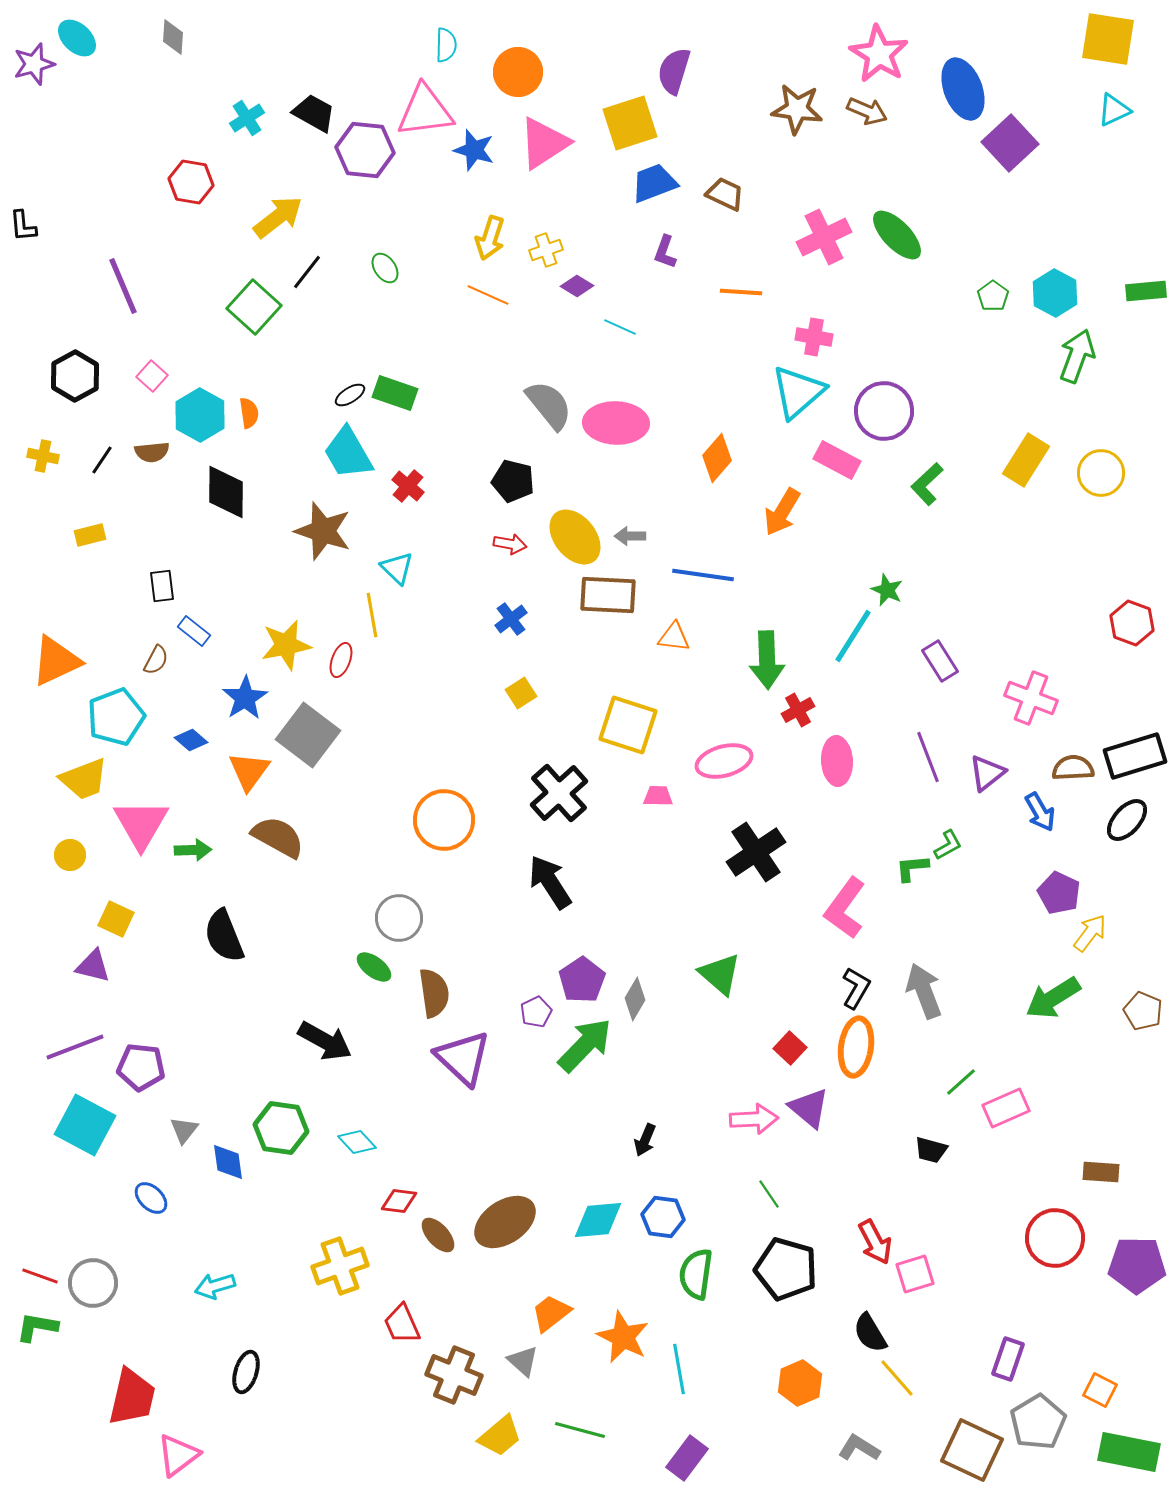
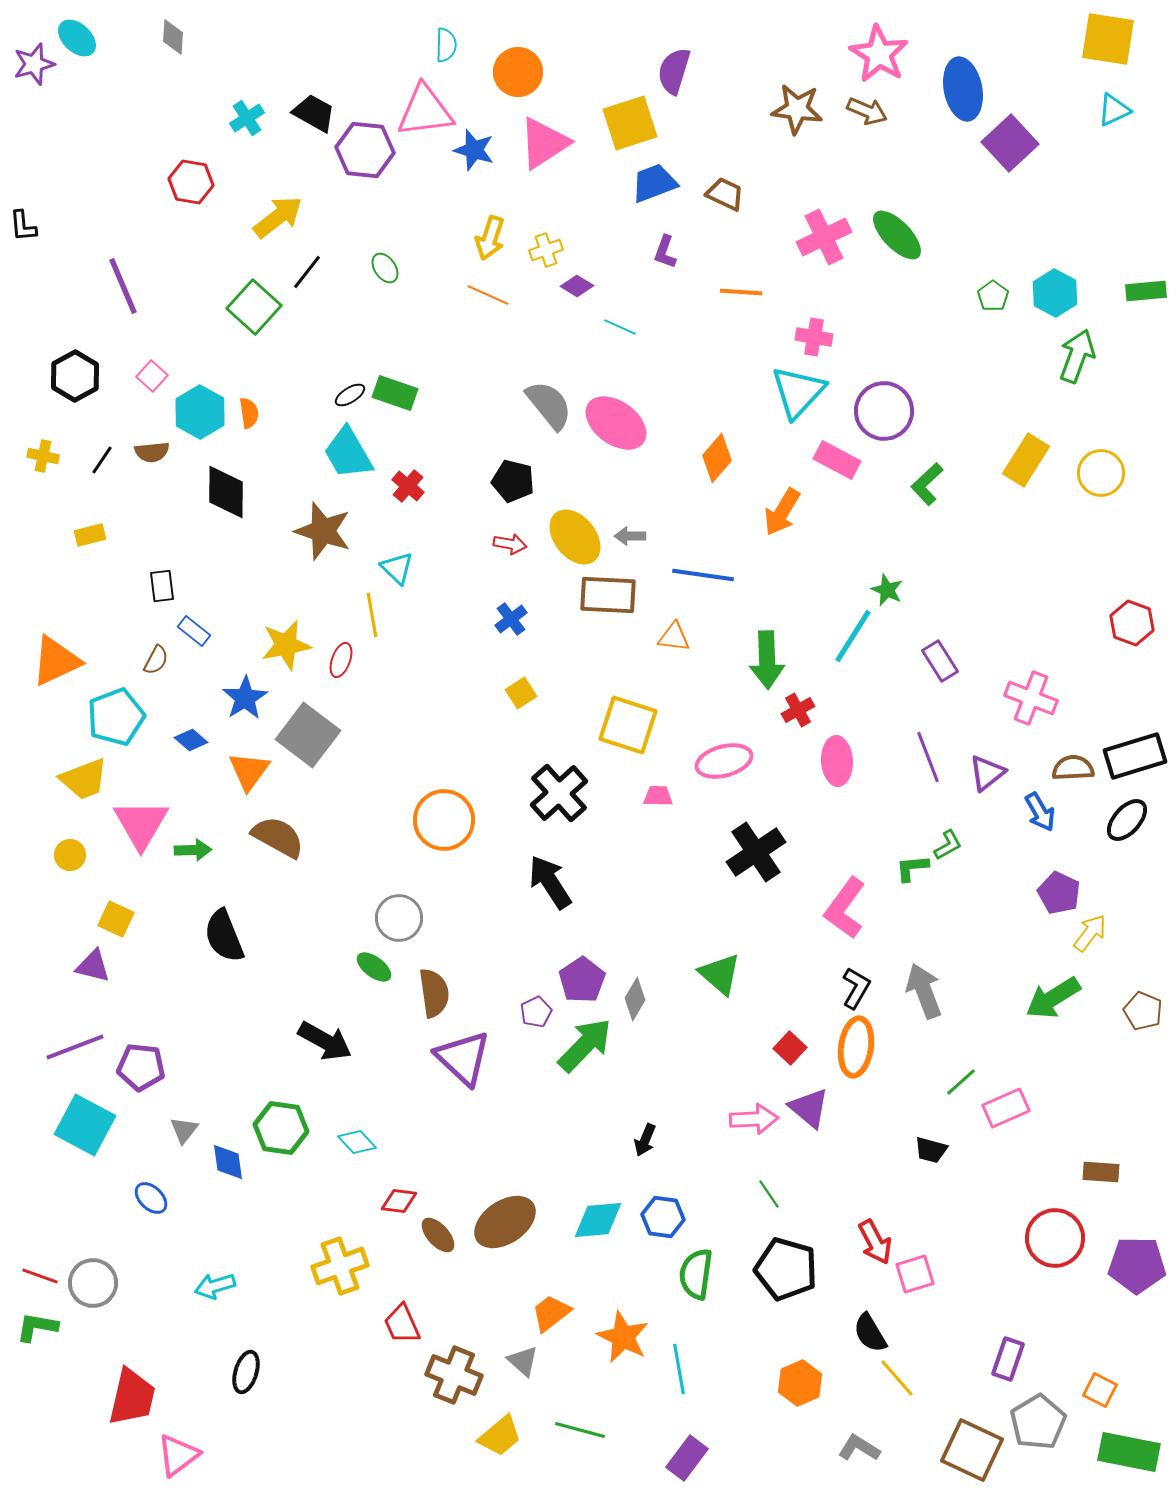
blue ellipse at (963, 89): rotated 10 degrees clockwise
cyan triangle at (798, 392): rotated 6 degrees counterclockwise
cyan hexagon at (200, 415): moved 3 px up
pink ellipse at (616, 423): rotated 34 degrees clockwise
